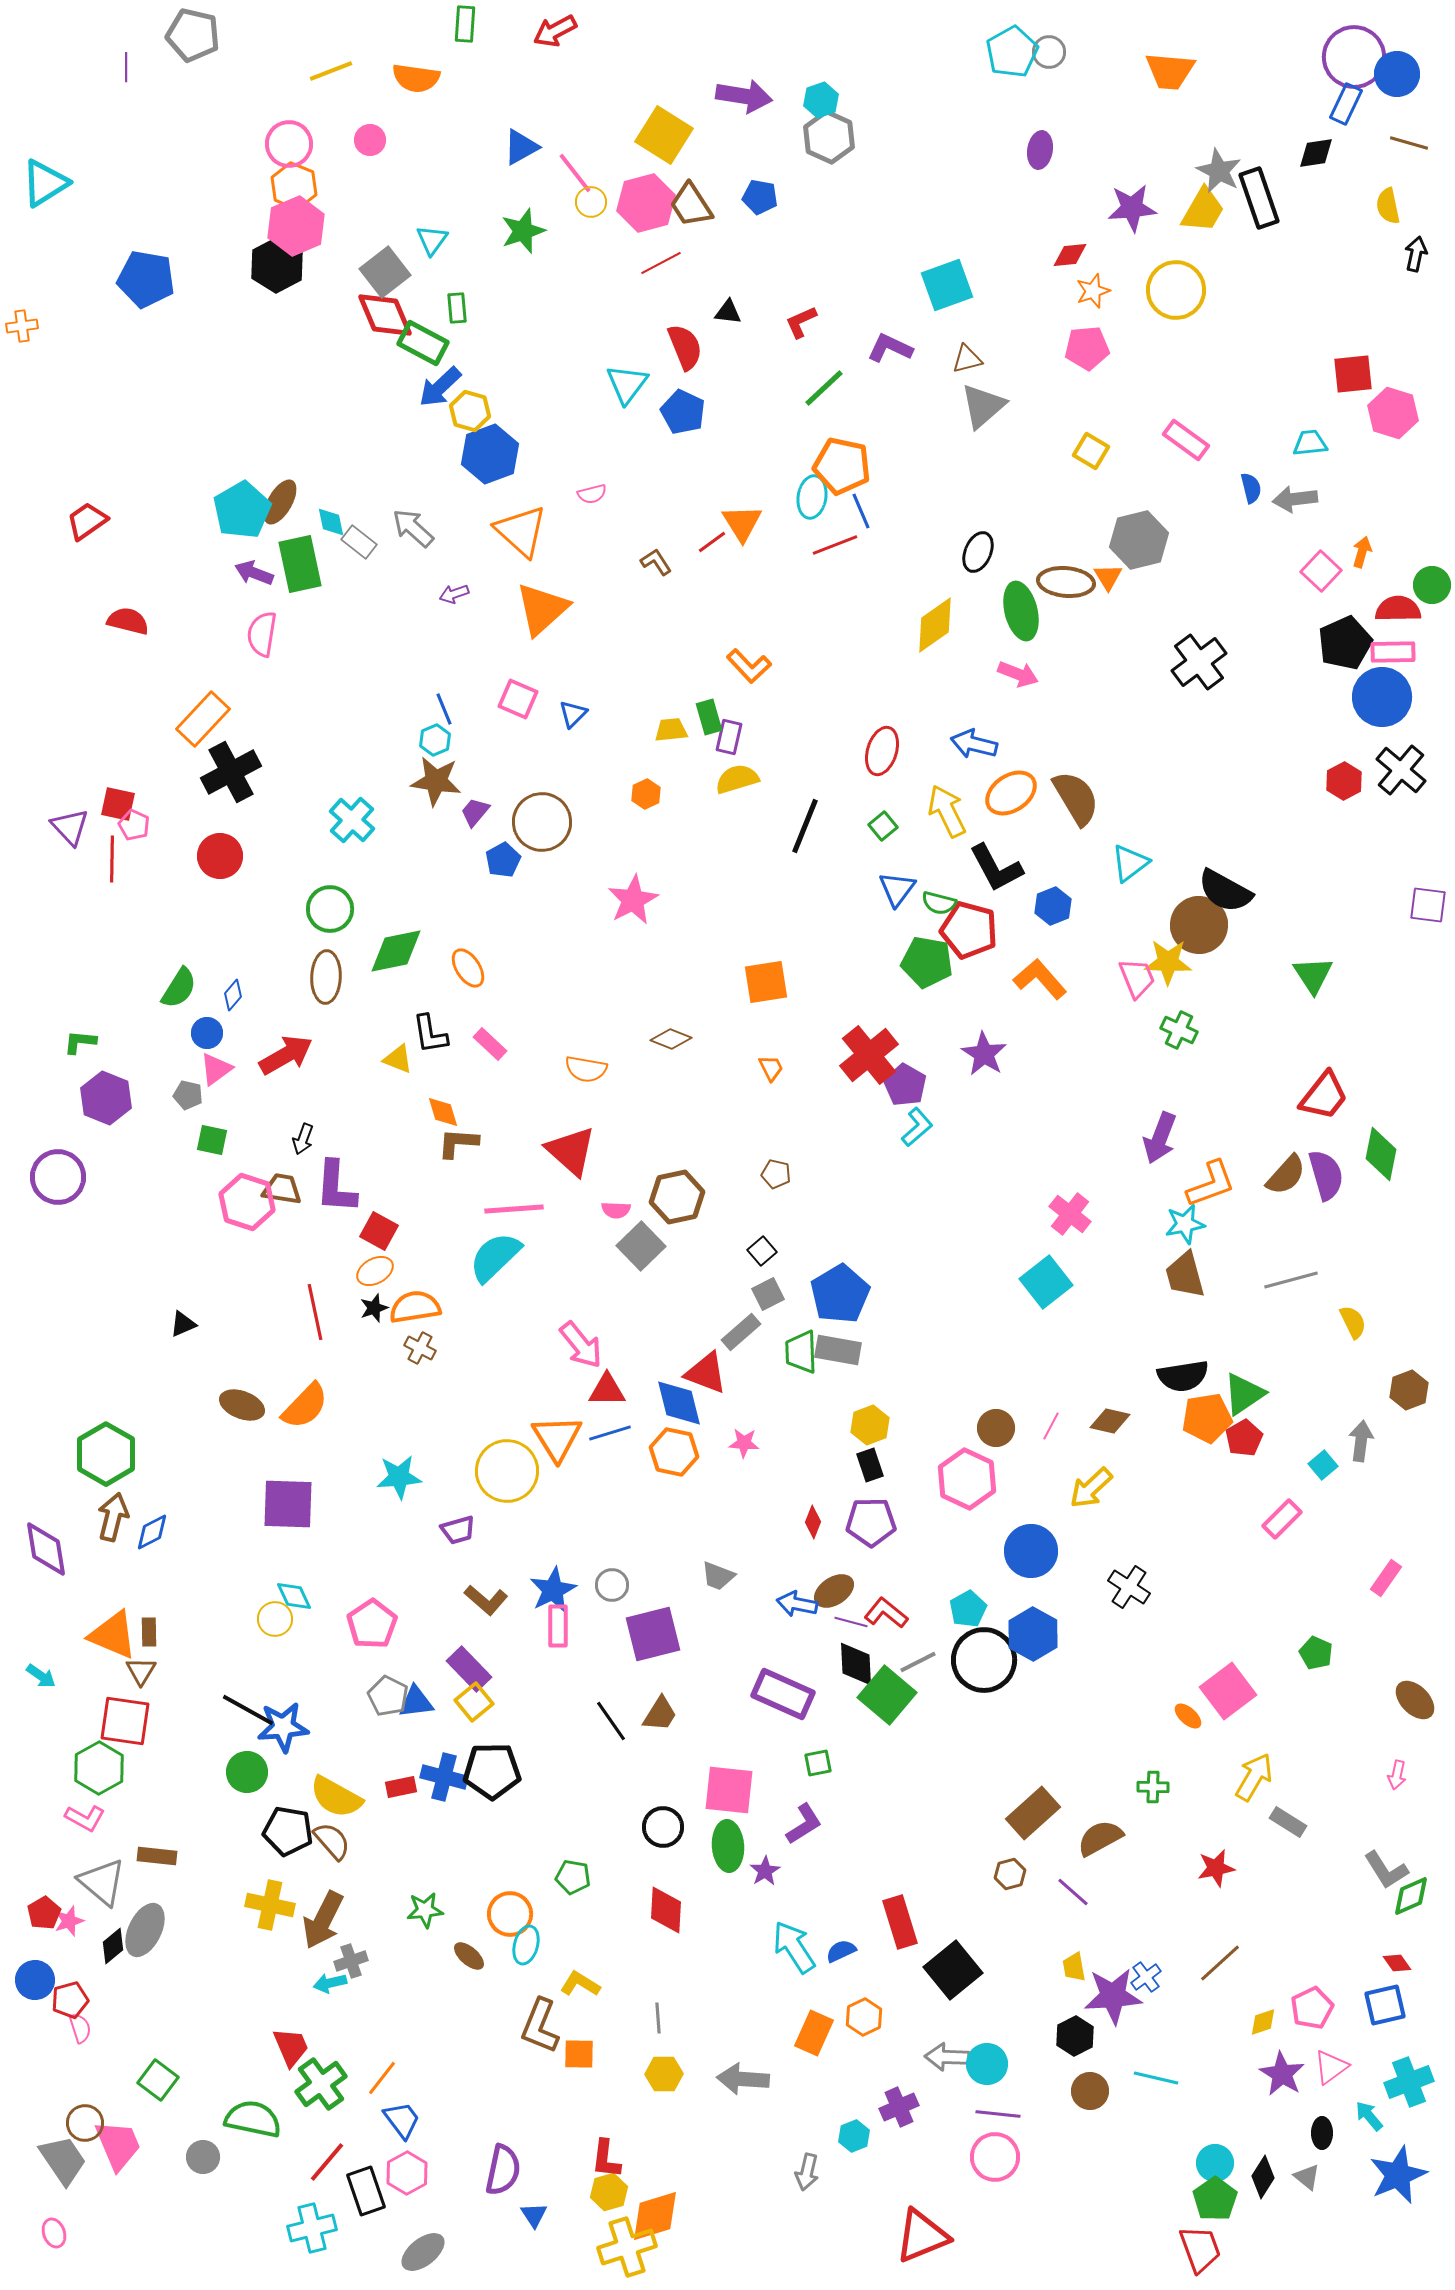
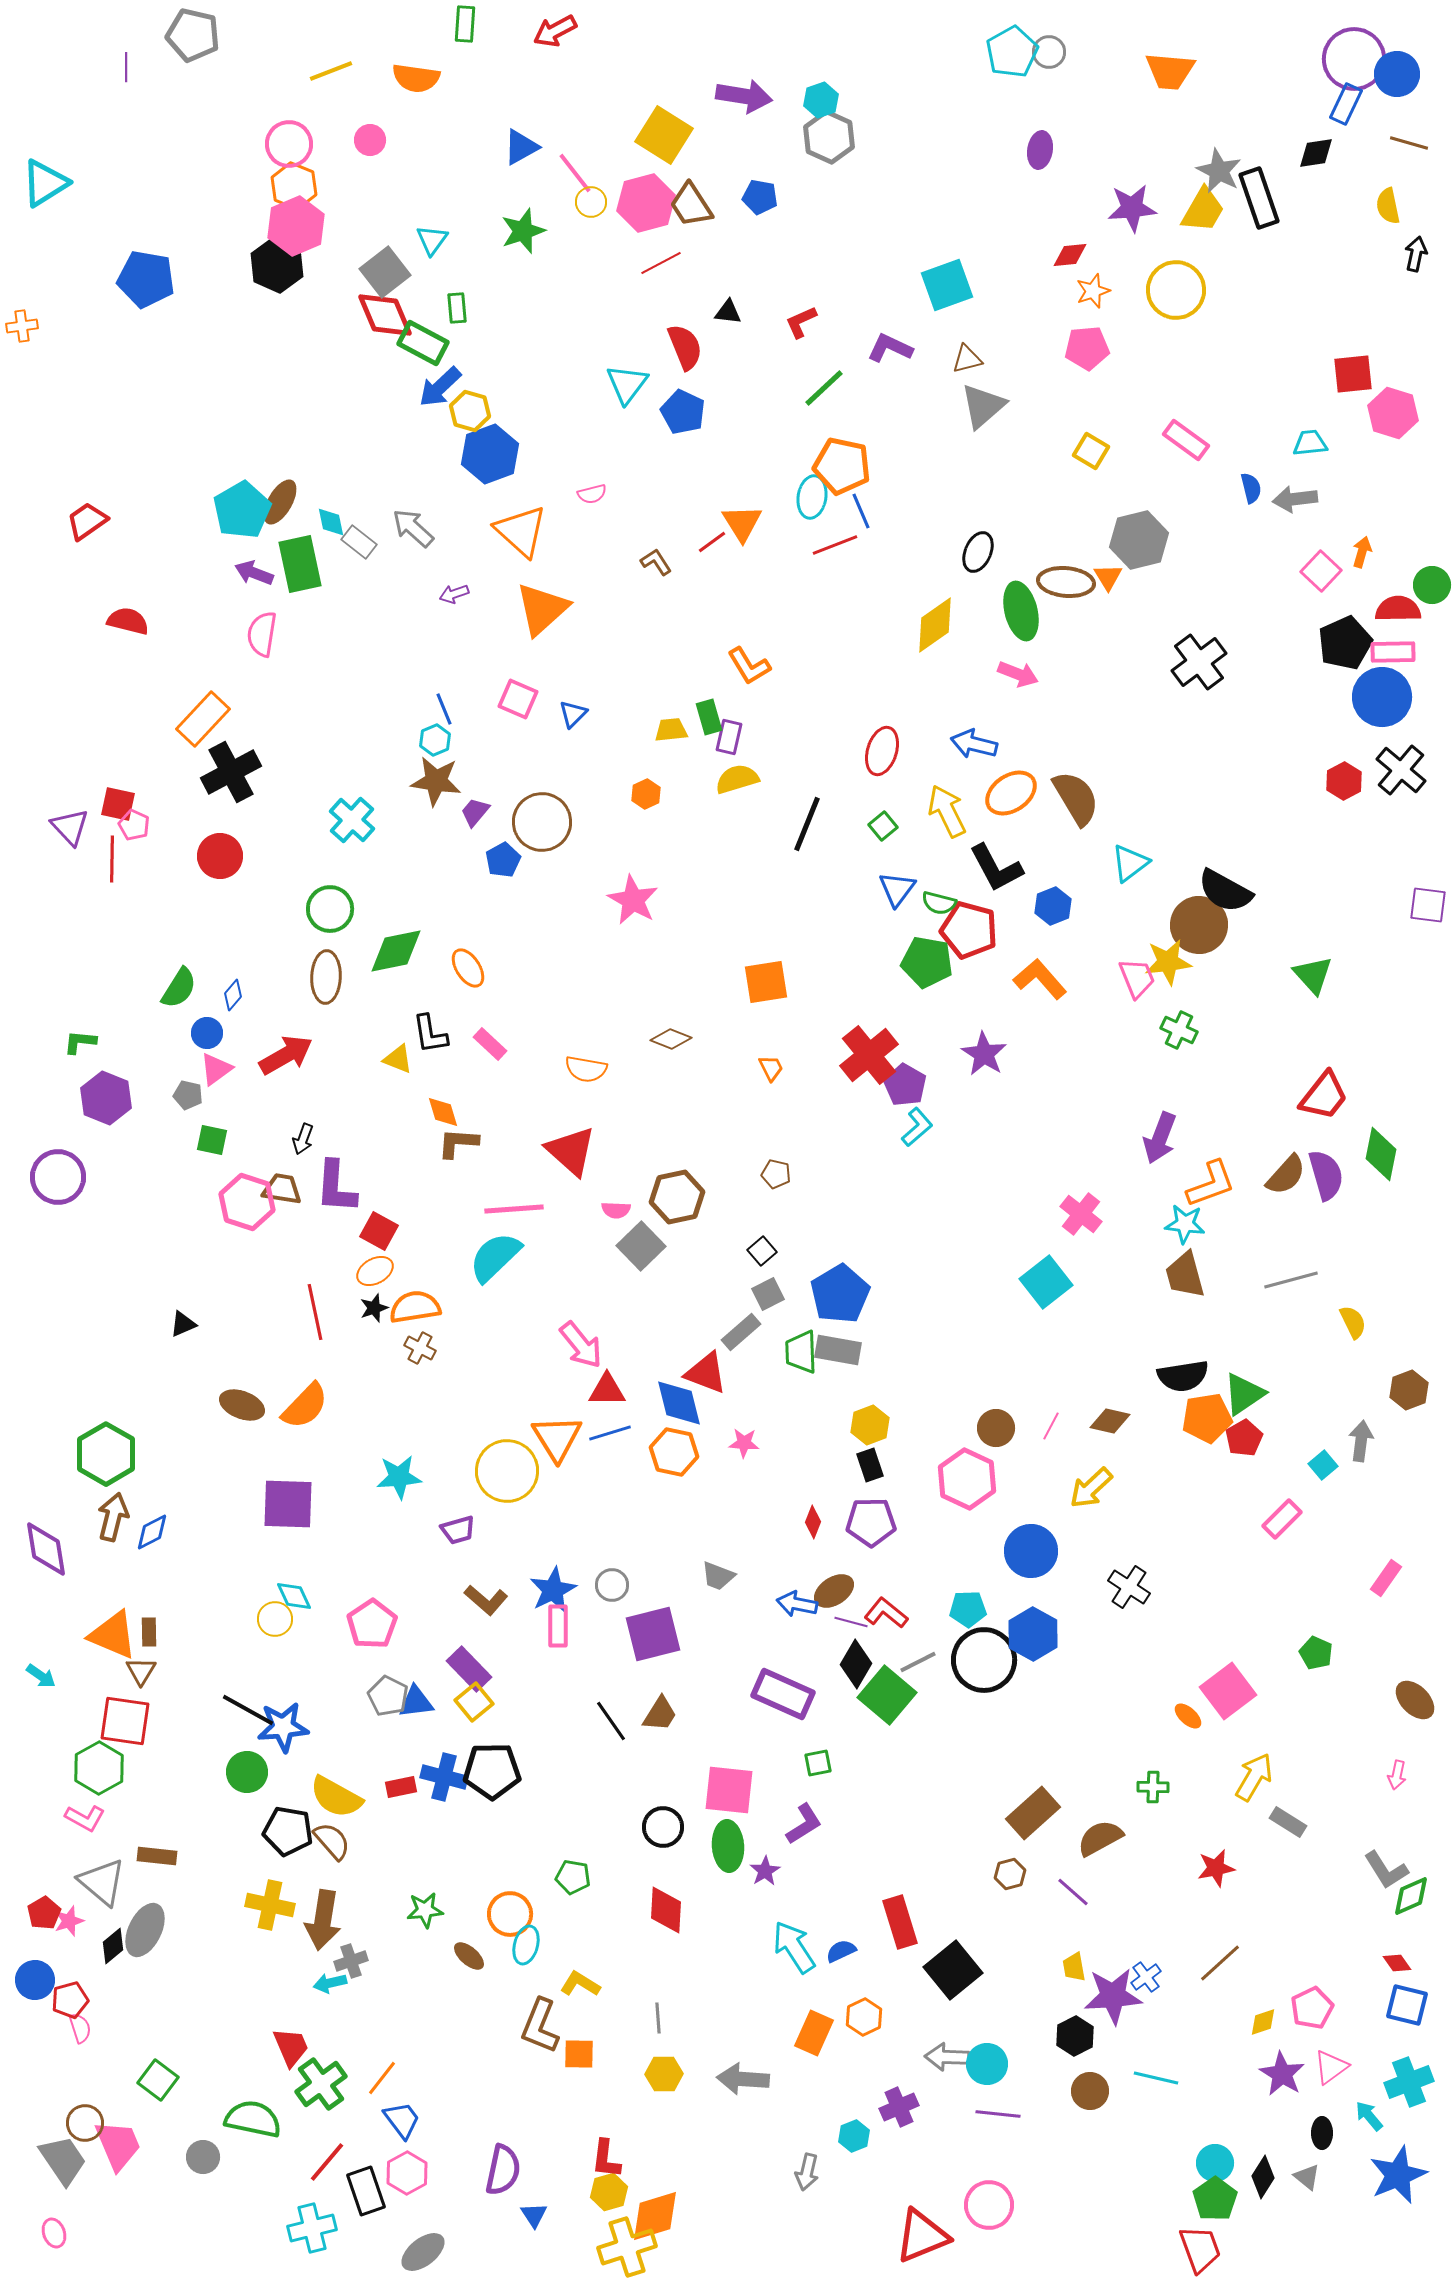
purple circle at (1354, 57): moved 2 px down
black hexagon at (277, 265): rotated 8 degrees counterclockwise
orange L-shape at (749, 666): rotated 12 degrees clockwise
black line at (805, 826): moved 2 px right, 2 px up
pink star at (633, 900): rotated 15 degrees counterclockwise
yellow star at (1168, 962): rotated 9 degrees counterclockwise
green triangle at (1313, 975): rotated 9 degrees counterclockwise
pink cross at (1070, 1214): moved 11 px right
cyan star at (1185, 1224): rotated 18 degrees clockwise
cyan pentagon at (968, 1609): rotated 27 degrees clockwise
black diamond at (856, 1664): rotated 33 degrees clockwise
brown arrow at (323, 1920): rotated 18 degrees counterclockwise
blue square at (1385, 2005): moved 22 px right; rotated 27 degrees clockwise
pink circle at (995, 2157): moved 6 px left, 48 px down
